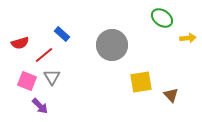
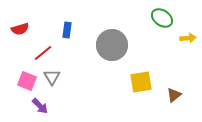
blue rectangle: moved 5 px right, 4 px up; rotated 56 degrees clockwise
red semicircle: moved 14 px up
red line: moved 1 px left, 2 px up
brown triangle: moved 3 px right; rotated 35 degrees clockwise
